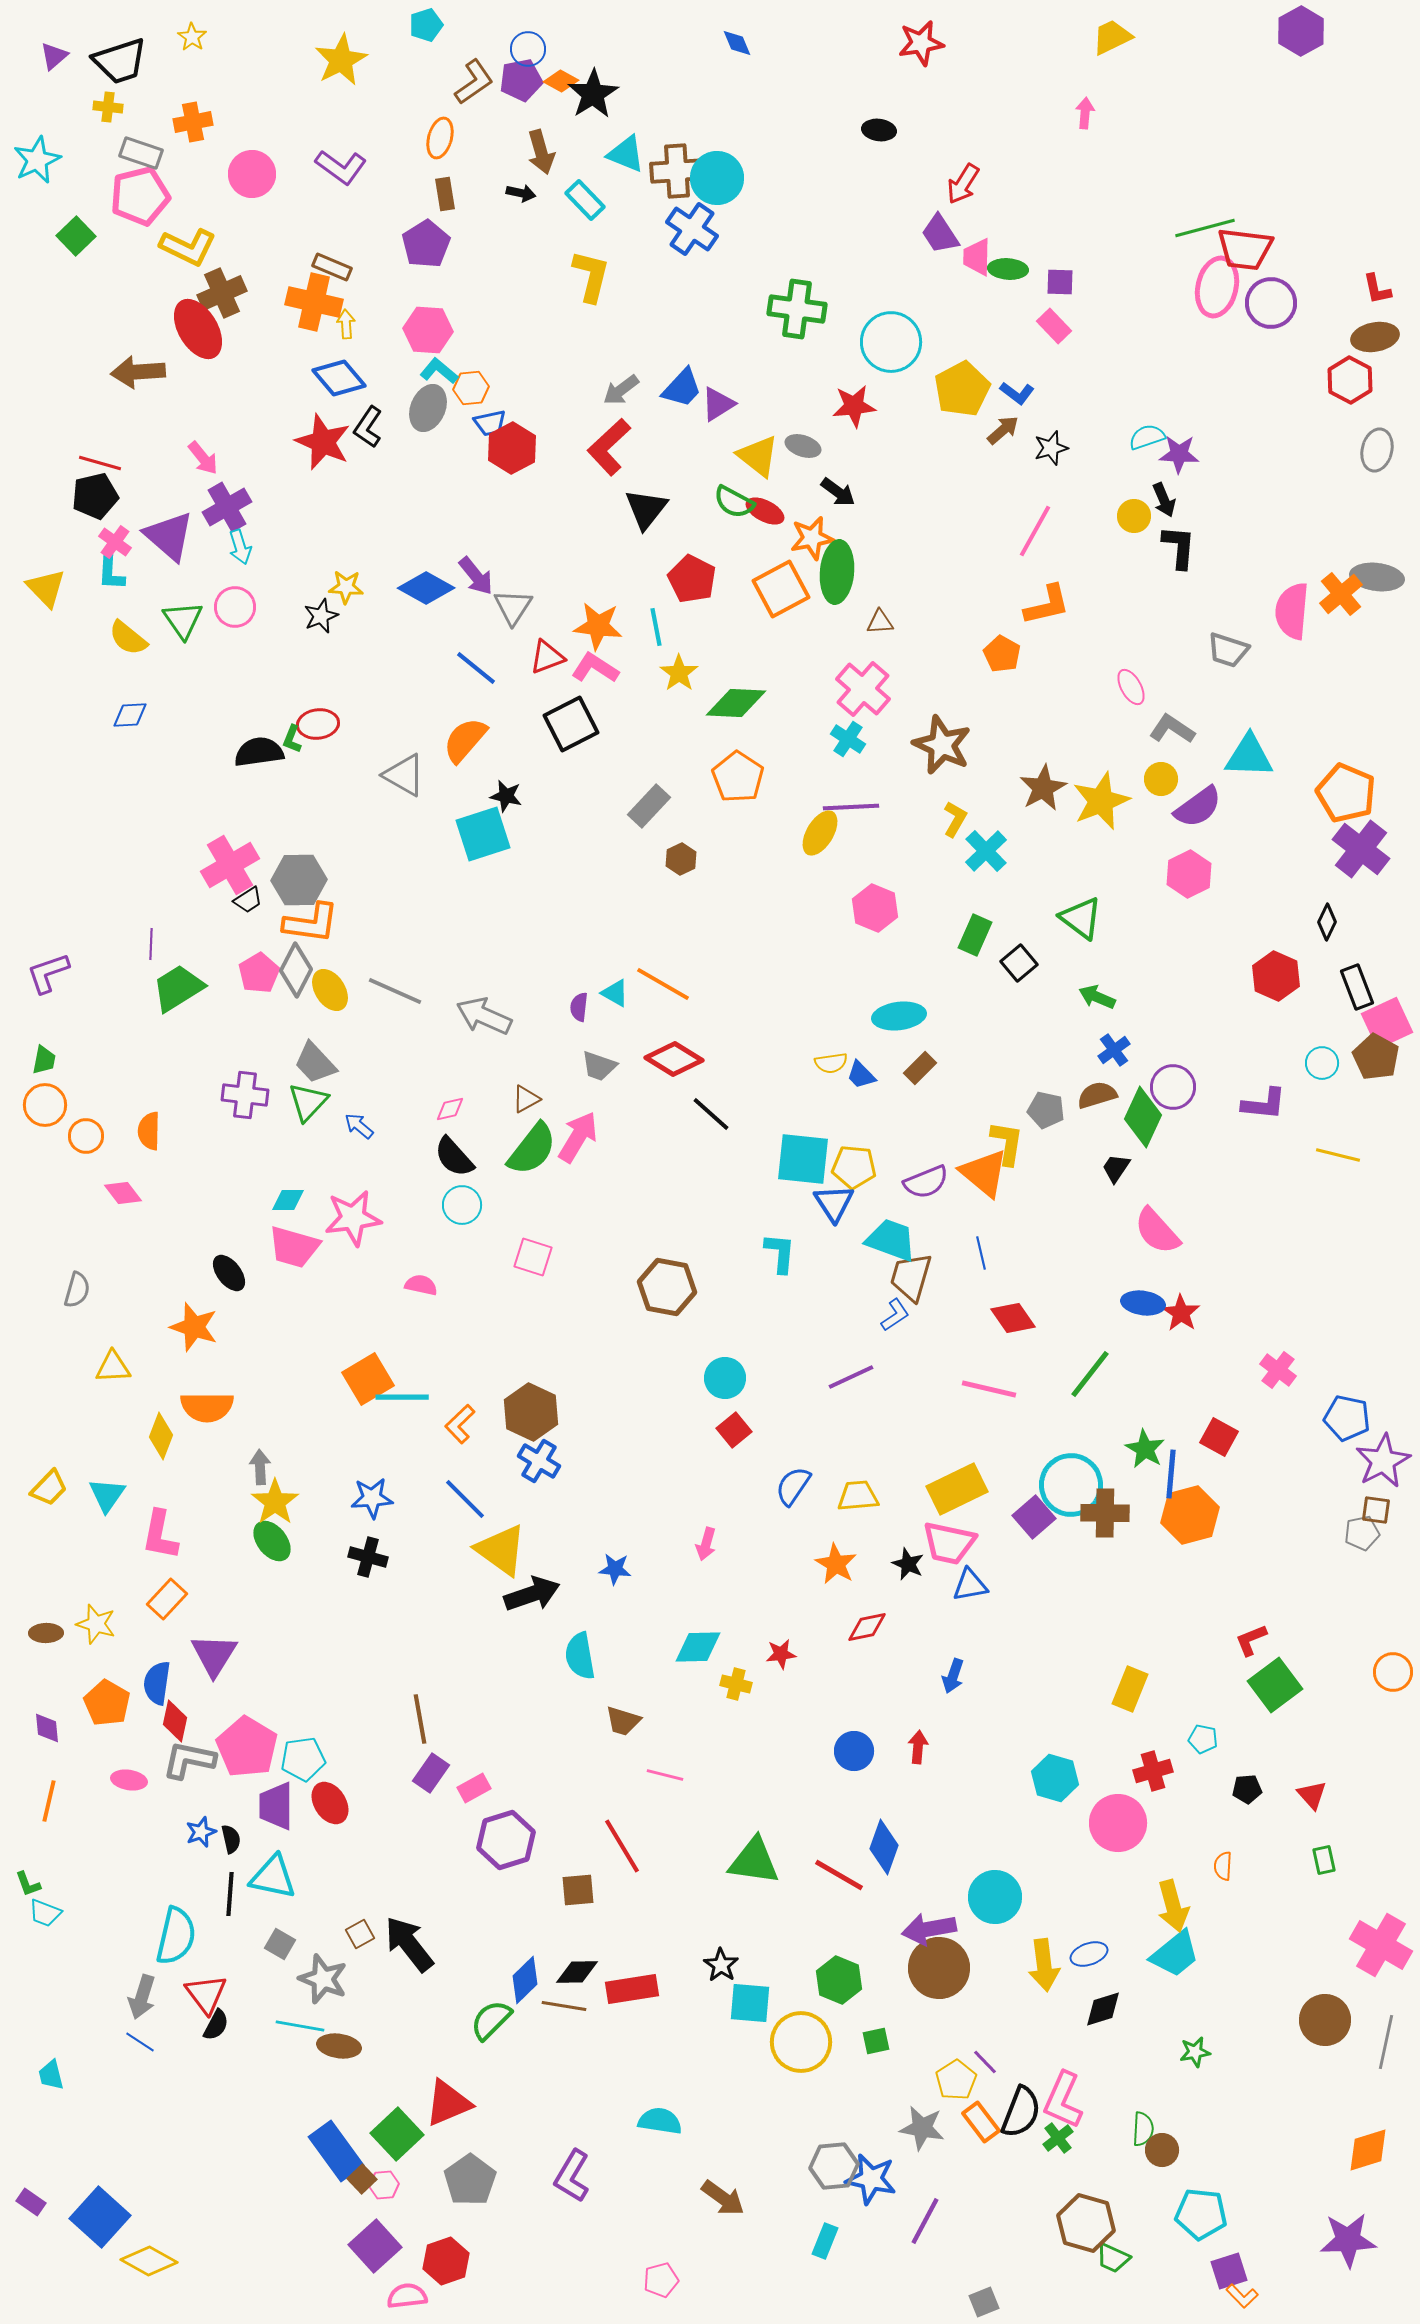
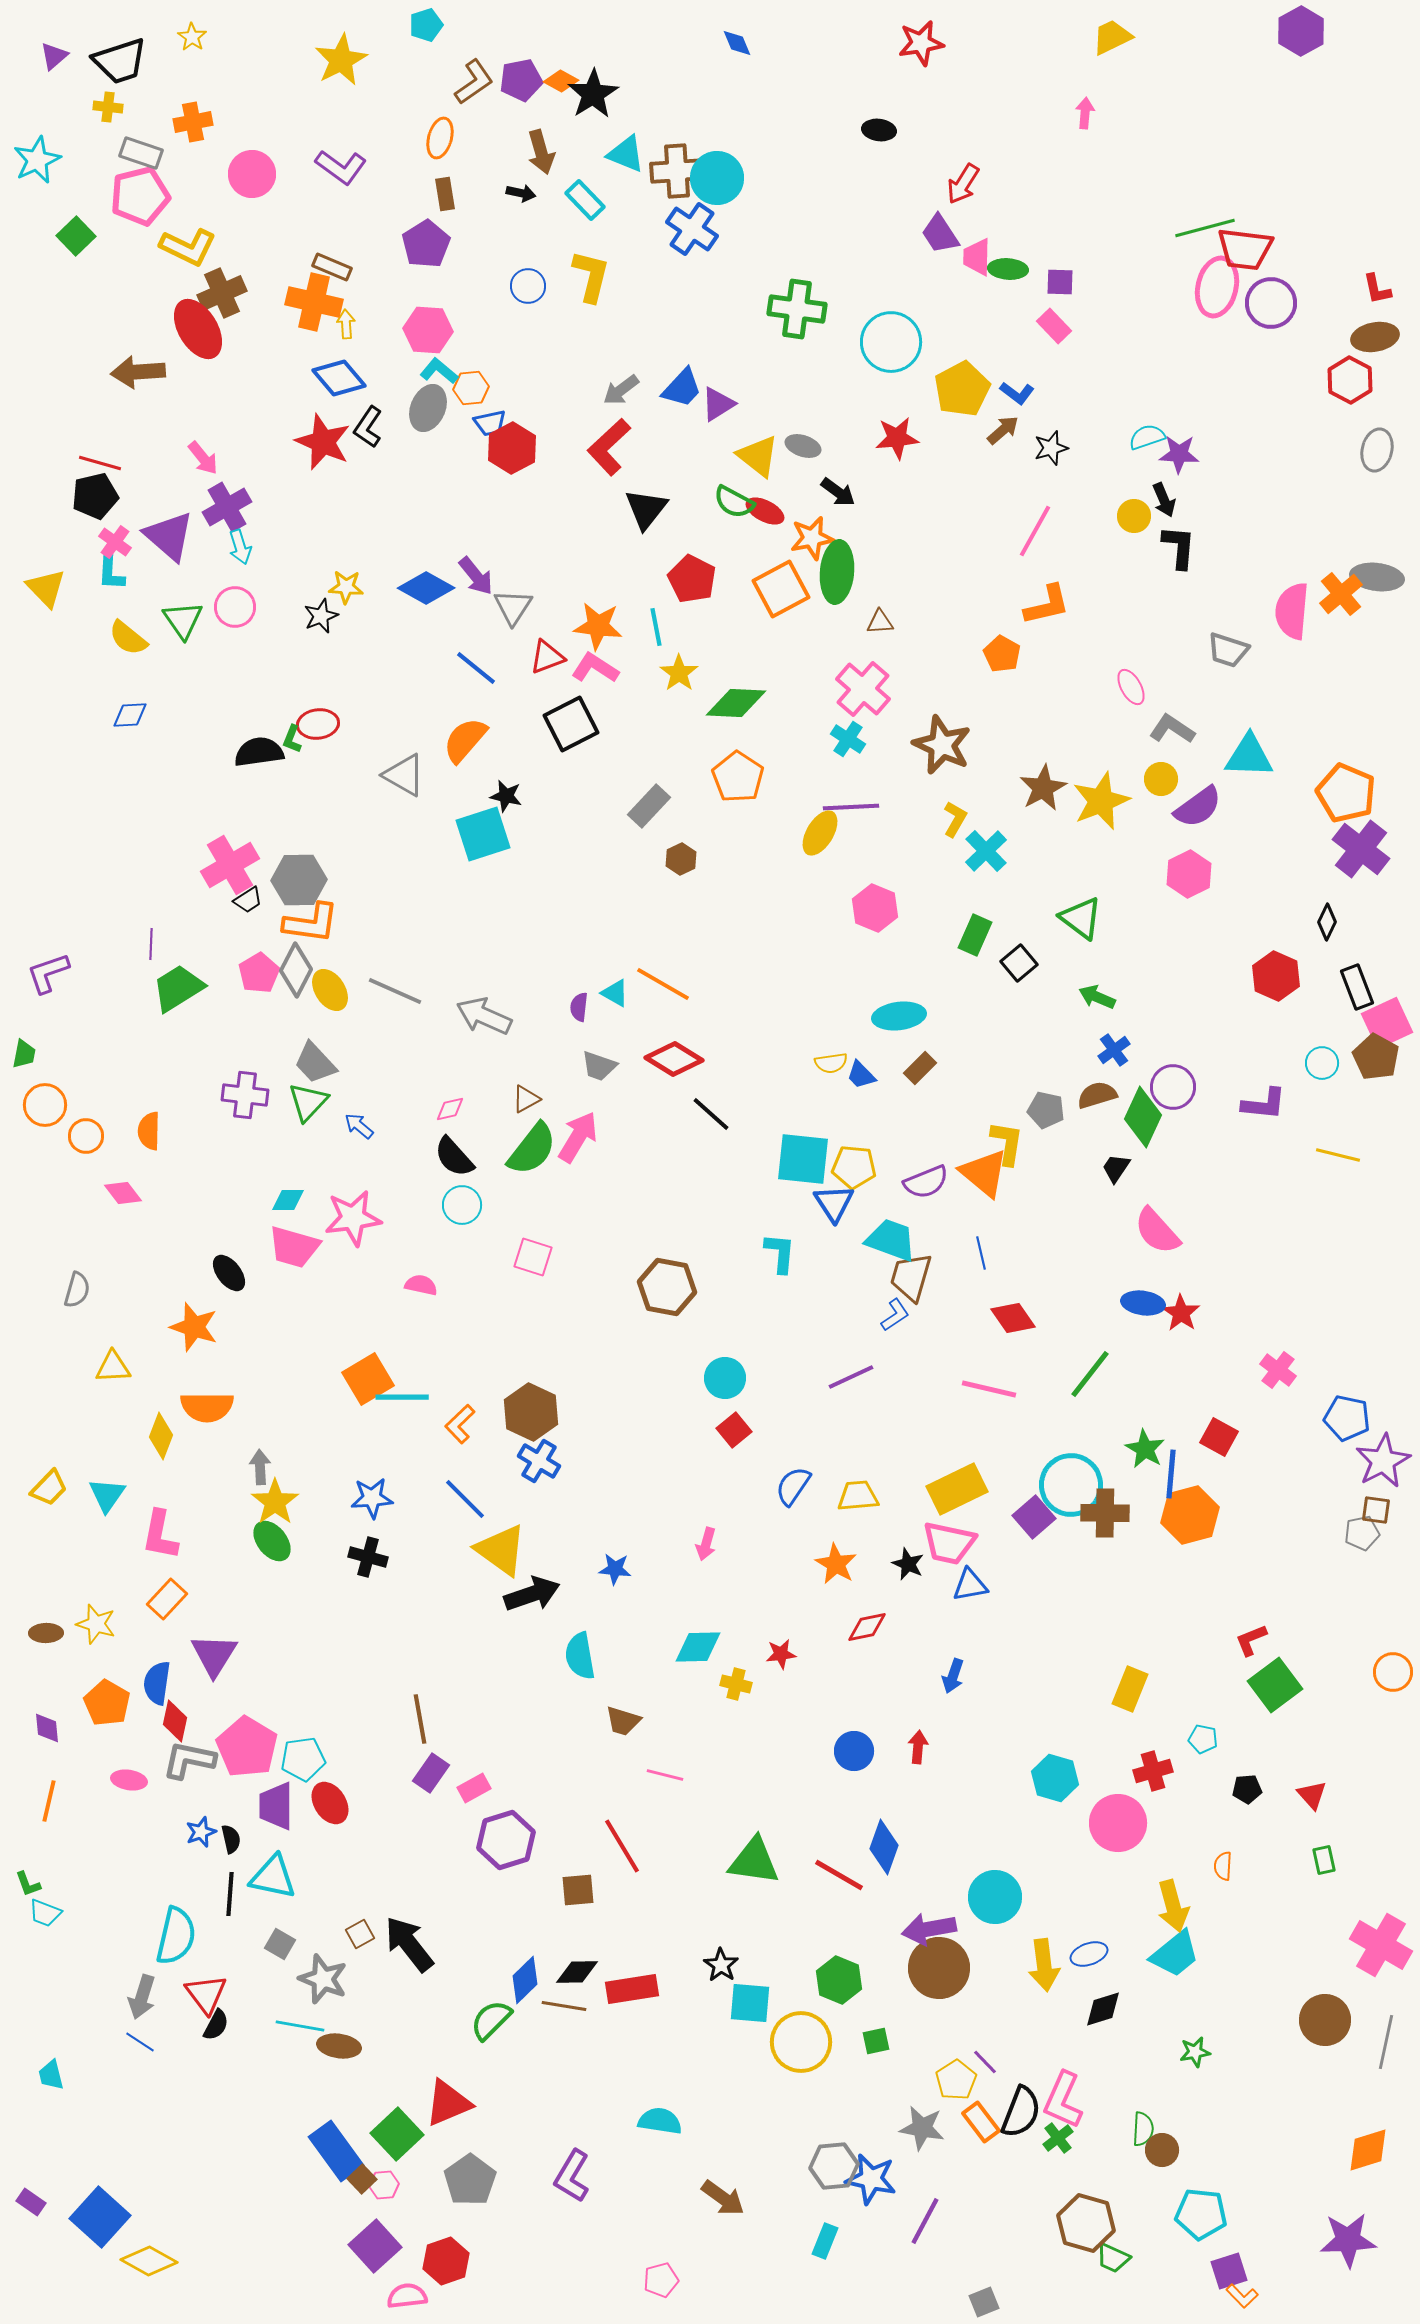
blue circle at (528, 49): moved 237 px down
red star at (854, 406): moved 43 px right, 32 px down
green trapezoid at (44, 1060): moved 20 px left, 6 px up
